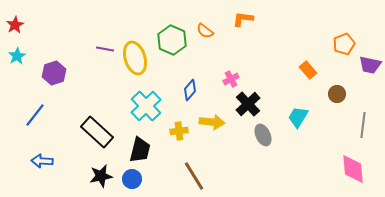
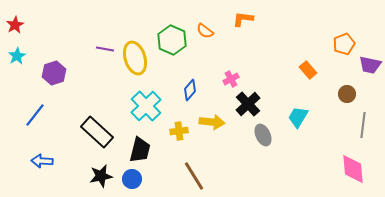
brown circle: moved 10 px right
